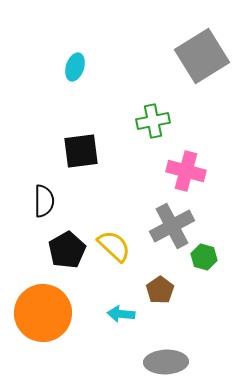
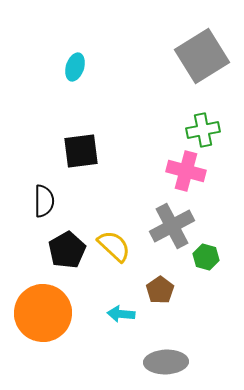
green cross: moved 50 px right, 9 px down
green hexagon: moved 2 px right
